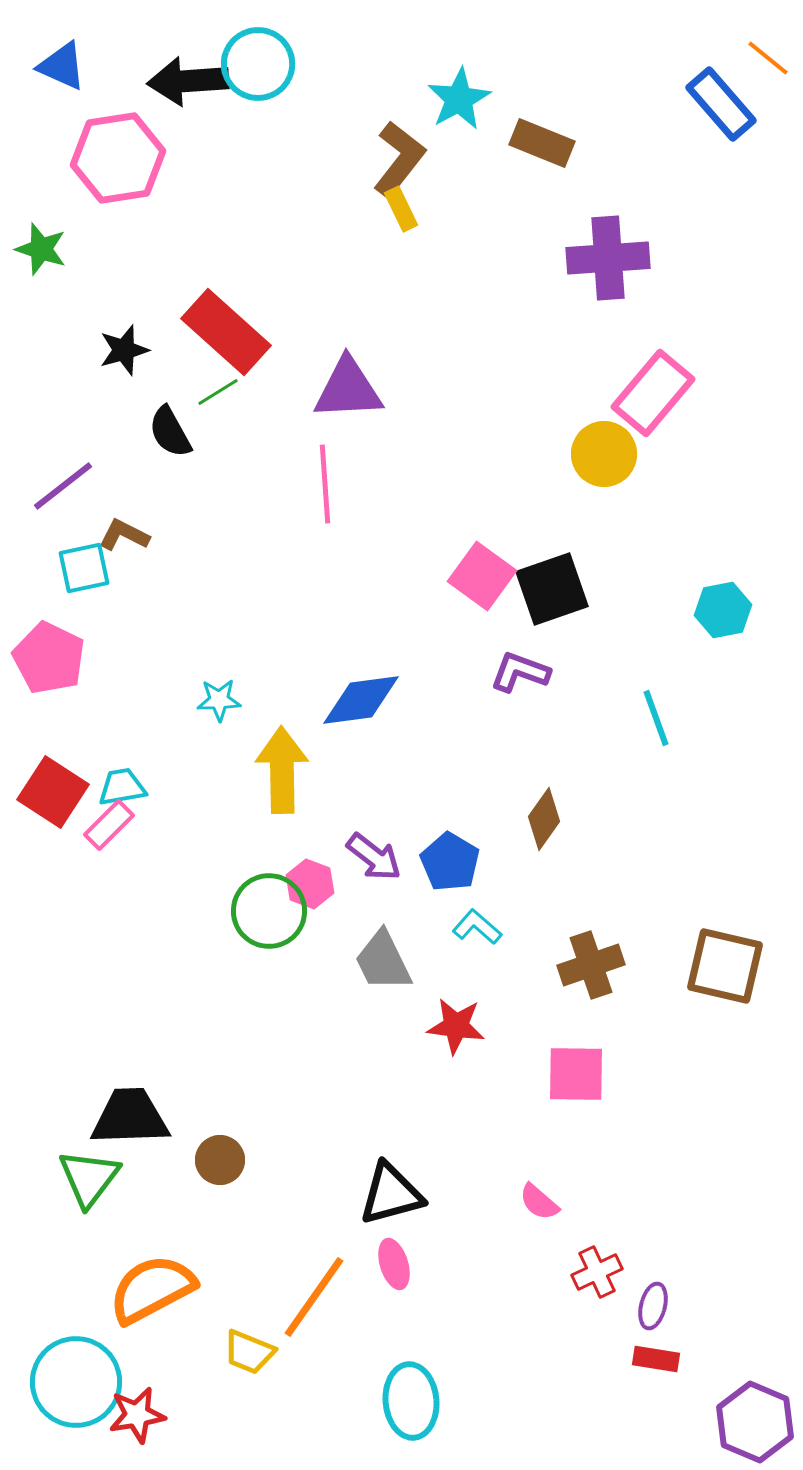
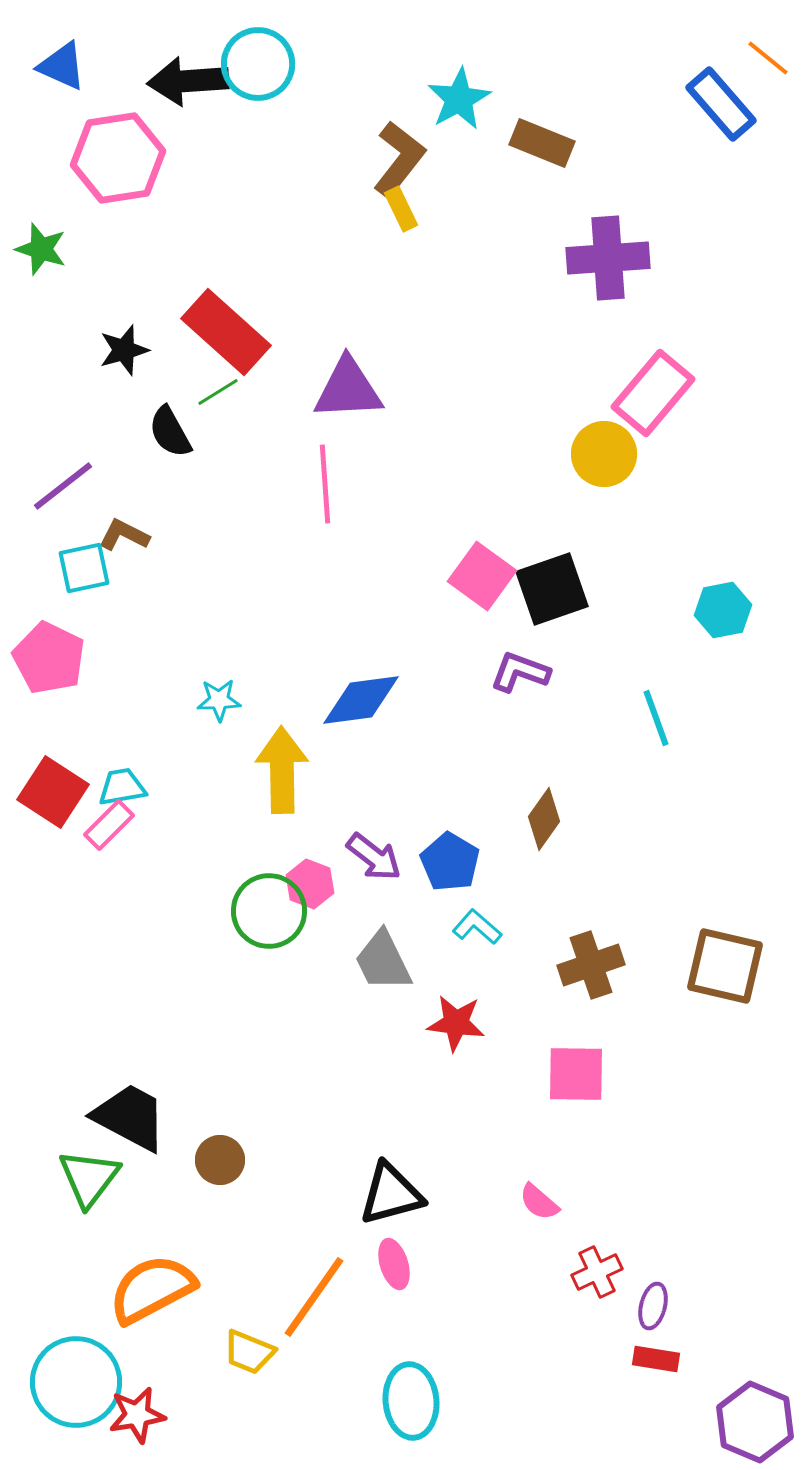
red star at (456, 1026): moved 3 px up
black trapezoid at (130, 1117): rotated 30 degrees clockwise
